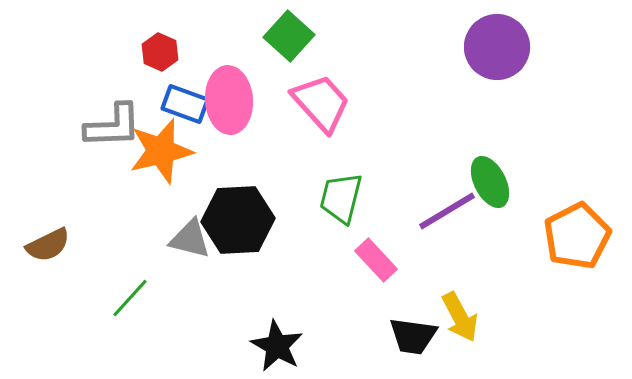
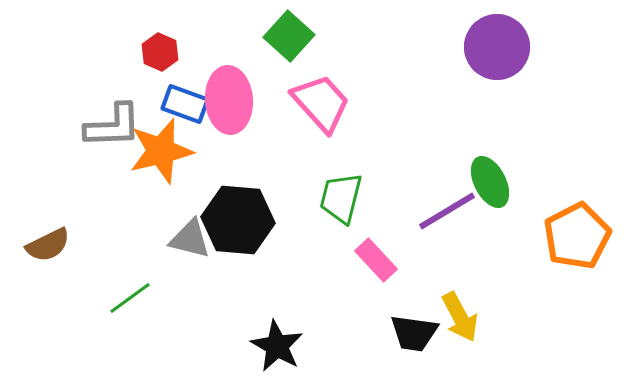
black hexagon: rotated 8 degrees clockwise
green line: rotated 12 degrees clockwise
black trapezoid: moved 1 px right, 3 px up
